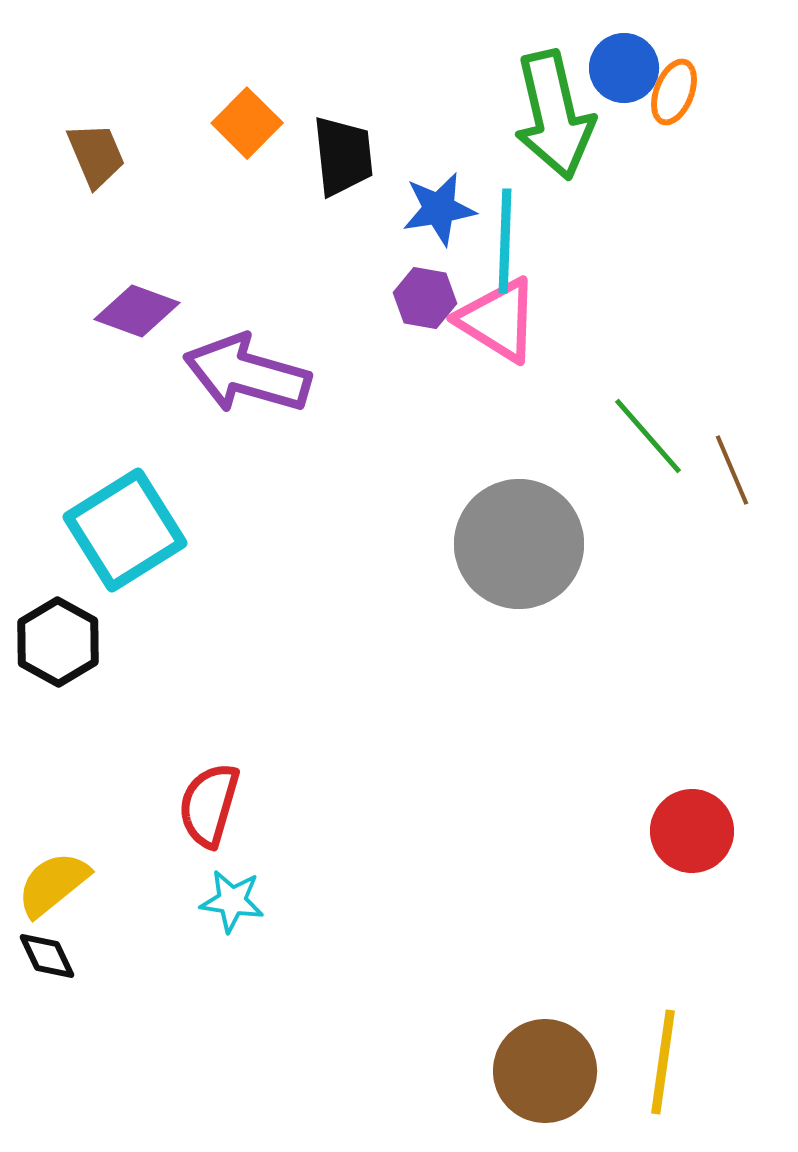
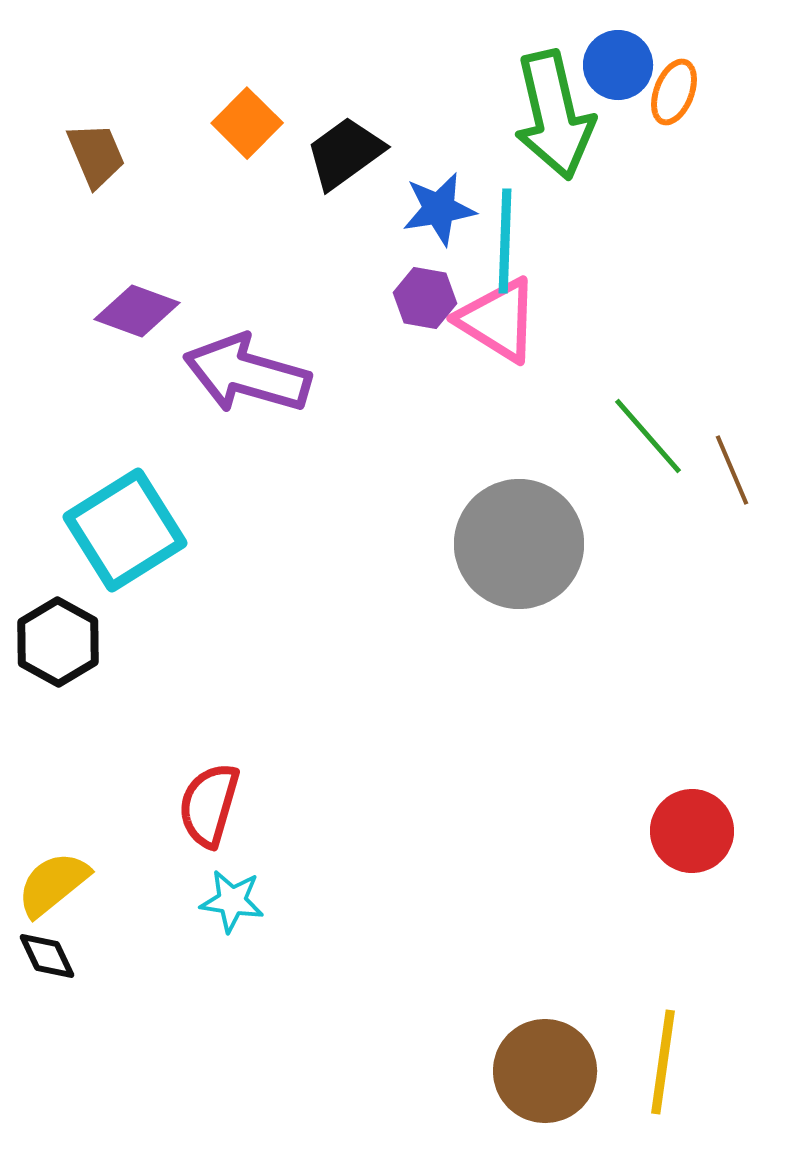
blue circle: moved 6 px left, 3 px up
black trapezoid: moved 2 px right, 3 px up; rotated 120 degrees counterclockwise
